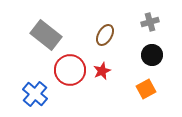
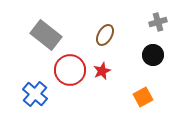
gray cross: moved 8 px right
black circle: moved 1 px right
orange square: moved 3 px left, 8 px down
